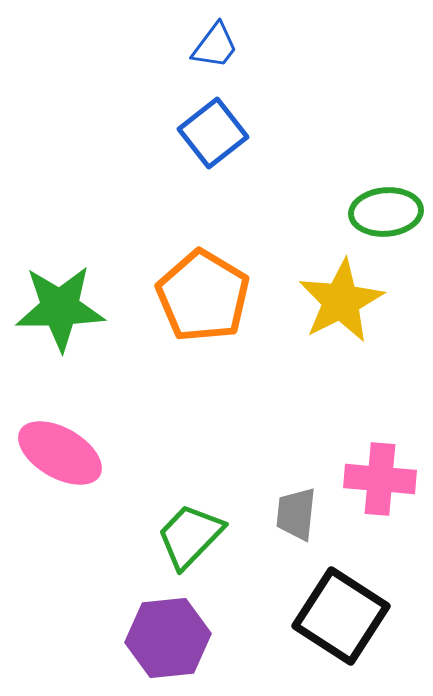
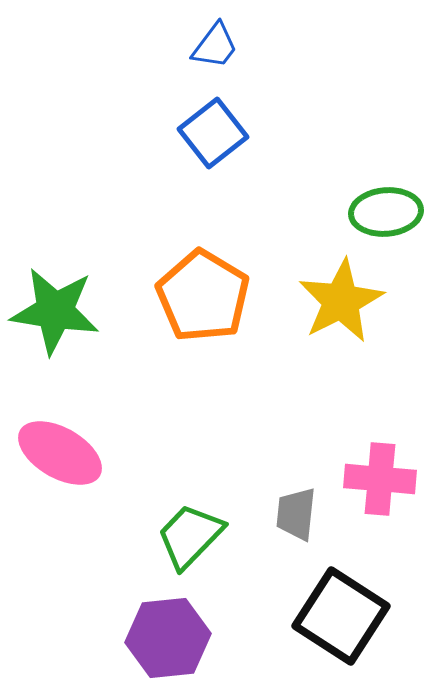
green star: moved 5 px left, 3 px down; rotated 10 degrees clockwise
